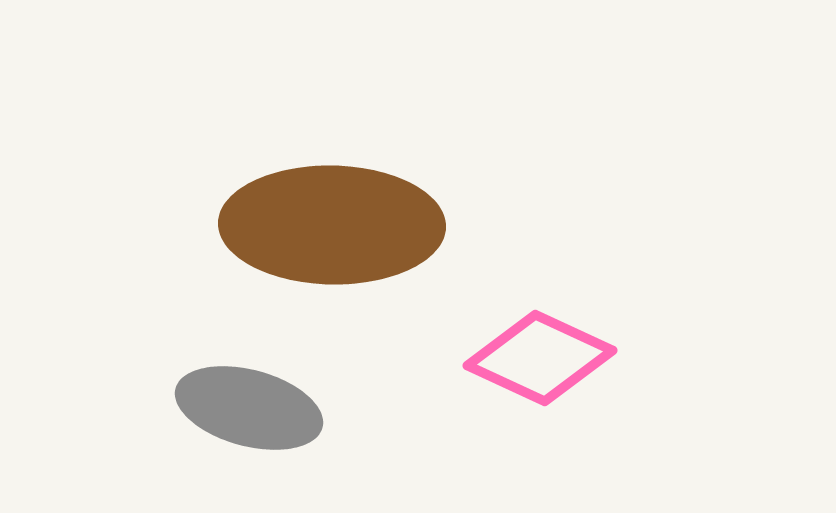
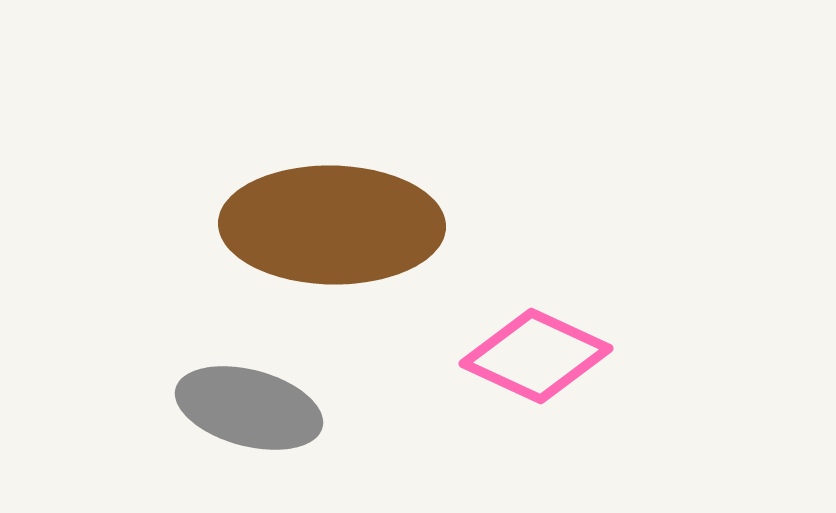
pink diamond: moved 4 px left, 2 px up
